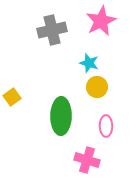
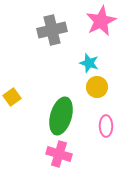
green ellipse: rotated 15 degrees clockwise
pink cross: moved 28 px left, 6 px up
